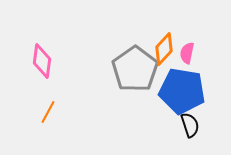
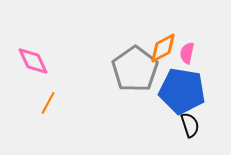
orange diamond: moved 1 px left, 1 px up; rotated 20 degrees clockwise
pink diamond: moved 9 px left; rotated 32 degrees counterclockwise
orange line: moved 9 px up
